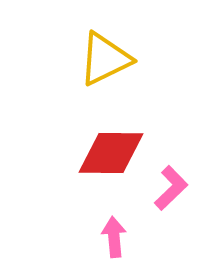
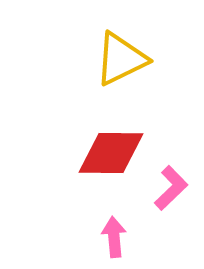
yellow triangle: moved 16 px right
